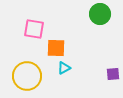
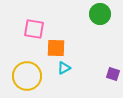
purple square: rotated 24 degrees clockwise
